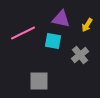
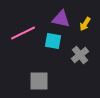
yellow arrow: moved 2 px left, 1 px up
